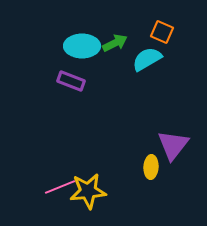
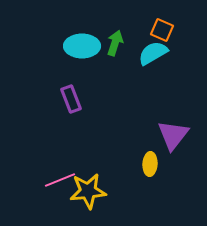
orange square: moved 2 px up
green arrow: rotated 45 degrees counterclockwise
cyan semicircle: moved 6 px right, 6 px up
purple rectangle: moved 18 px down; rotated 48 degrees clockwise
purple triangle: moved 10 px up
yellow ellipse: moved 1 px left, 3 px up
pink line: moved 7 px up
